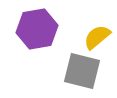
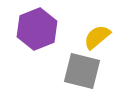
purple hexagon: rotated 12 degrees counterclockwise
